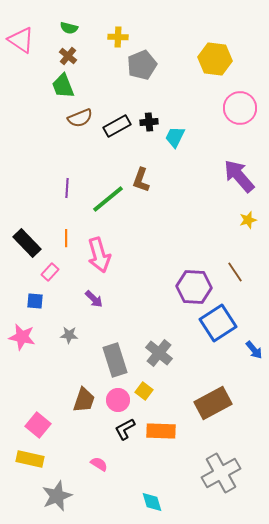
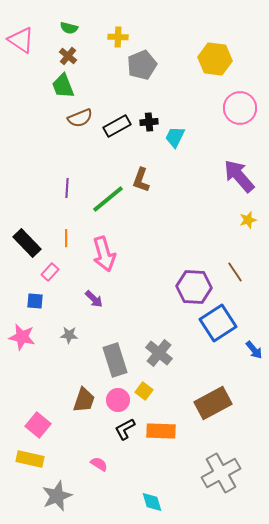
pink arrow at (99, 255): moved 5 px right, 1 px up
